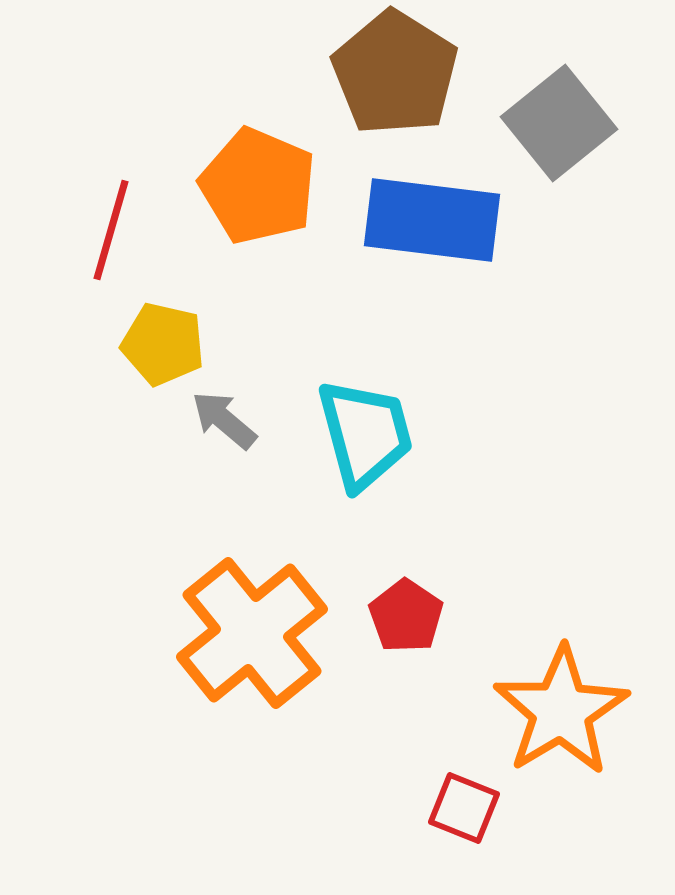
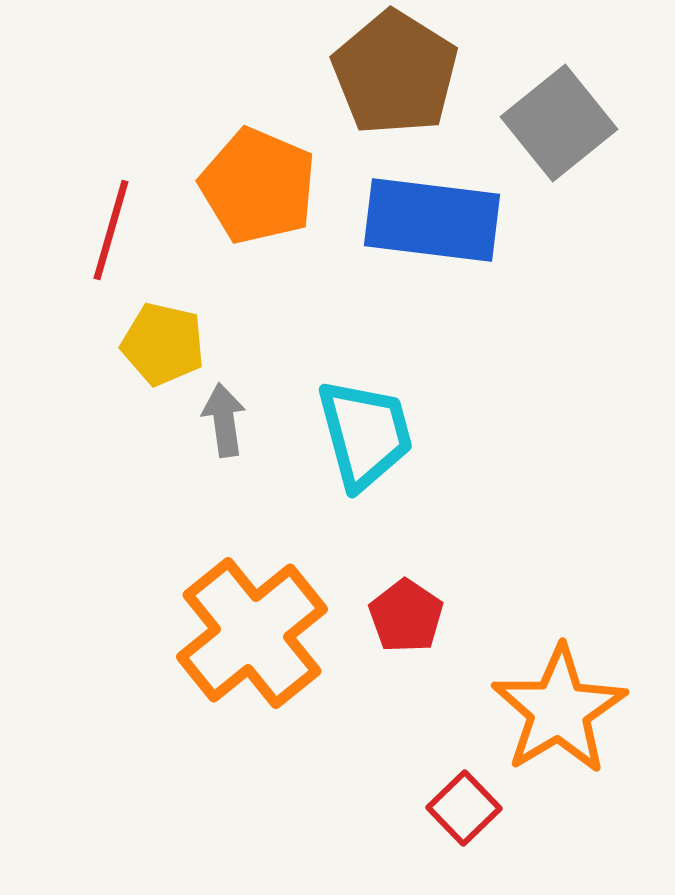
gray arrow: rotated 42 degrees clockwise
orange star: moved 2 px left, 1 px up
red square: rotated 24 degrees clockwise
